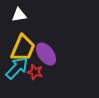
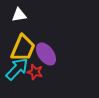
cyan arrow: moved 1 px down
